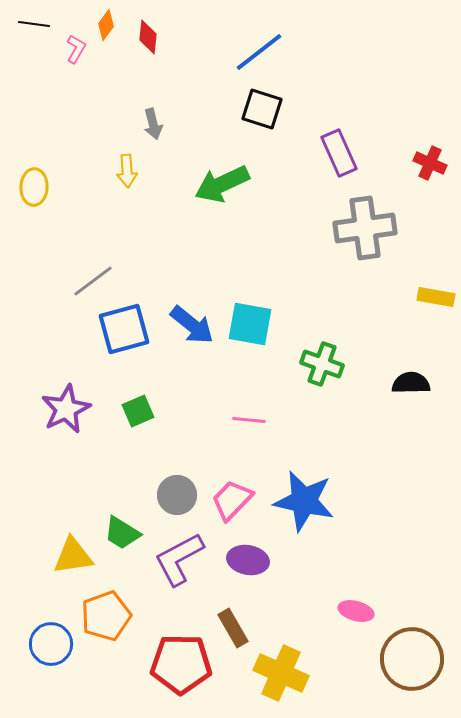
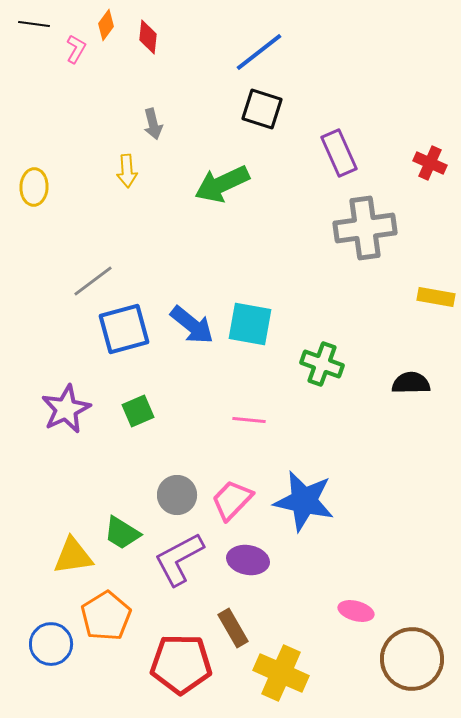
orange pentagon: rotated 12 degrees counterclockwise
